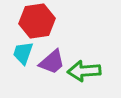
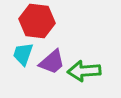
red hexagon: rotated 16 degrees clockwise
cyan trapezoid: moved 1 px down
